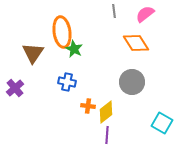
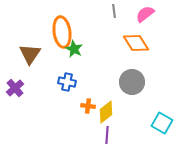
brown triangle: moved 3 px left, 1 px down
